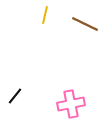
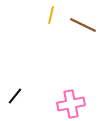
yellow line: moved 6 px right
brown line: moved 2 px left, 1 px down
